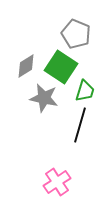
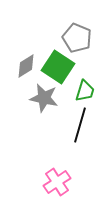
gray pentagon: moved 1 px right, 4 px down
green square: moved 3 px left
